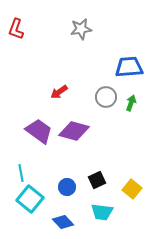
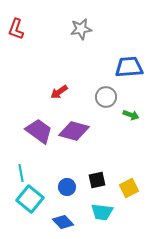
green arrow: moved 12 px down; rotated 91 degrees clockwise
black square: rotated 12 degrees clockwise
yellow square: moved 3 px left, 1 px up; rotated 24 degrees clockwise
